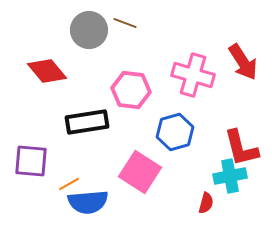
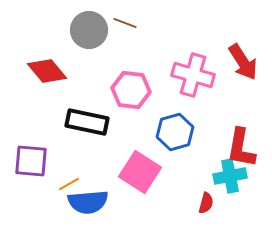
black rectangle: rotated 21 degrees clockwise
red L-shape: rotated 24 degrees clockwise
